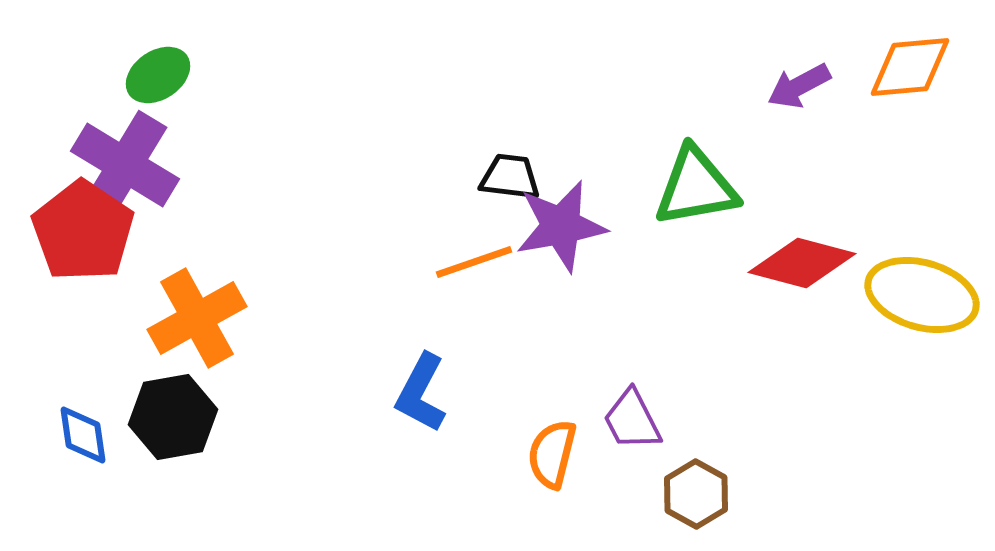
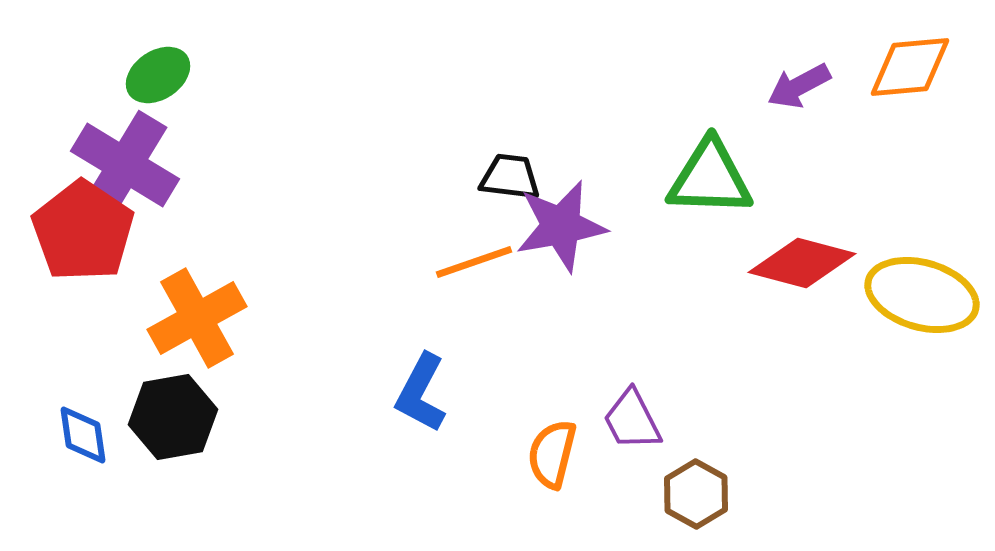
green triangle: moved 14 px right, 9 px up; rotated 12 degrees clockwise
